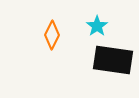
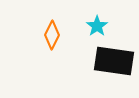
black rectangle: moved 1 px right, 1 px down
